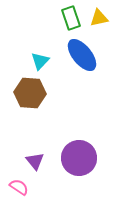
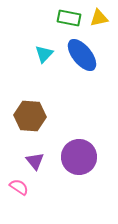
green rectangle: moved 2 px left; rotated 60 degrees counterclockwise
cyan triangle: moved 4 px right, 7 px up
brown hexagon: moved 23 px down
purple circle: moved 1 px up
